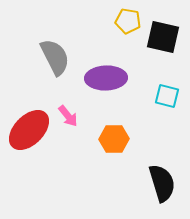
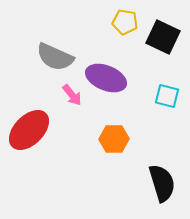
yellow pentagon: moved 3 px left, 1 px down
black square: rotated 12 degrees clockwise
gray semicircle: rotated 141 degrees clockwise
purple ellipse: rotated 24 degrees clockwise
pink arrow: moved 4 px right, 21 px up
